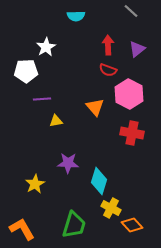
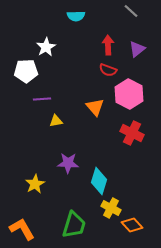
red cross: rotated 15 degrees clockwise
